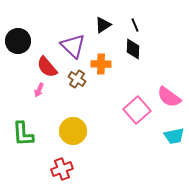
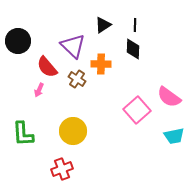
black line: rotated 24 degrees clockwise
